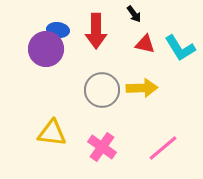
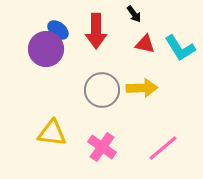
blue ellipse: rotated 30 degrees clockwise
